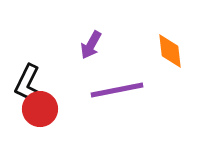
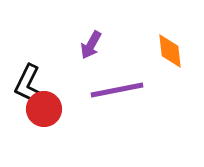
red circle: moved 4 px right
